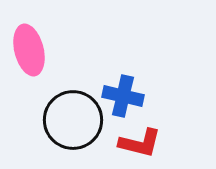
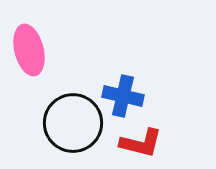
black circle: moved 3 px down
red L-shape: moved 1 px right
